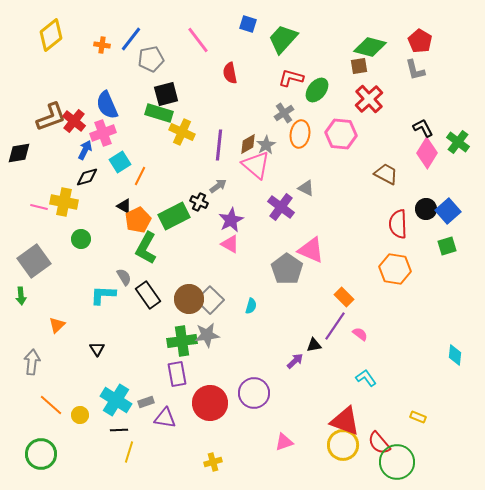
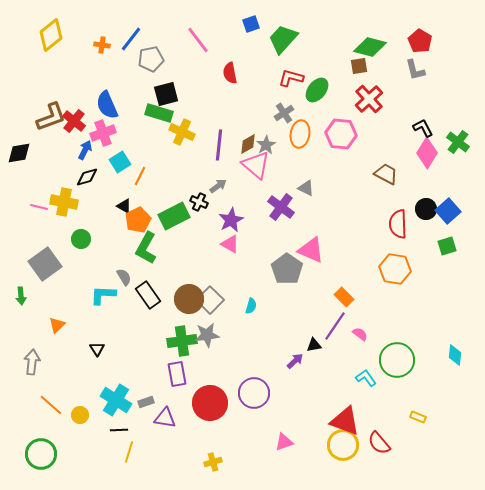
blue square at (248, 24): moved 3 px right; rotated 36 degrees counterclockwise
gray square at (34, 261): moved 11 px right, 3 px down
green circle at (397, 462): moved 102 px up
